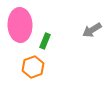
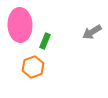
gray arrow: moved 2 px down
